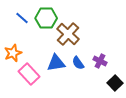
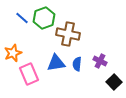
green hexagon: moved 2 px left; rotated 20 degrees counterclockwise
brown cross: rotated 30 degrees counterclockwise
blue semicircle: moved 1 px left, 1 px down; rotated 40 degrees clockwise
pink rectangle: rotated 20 degrees clockwise
black square: moved 1 px left, 1 px up
